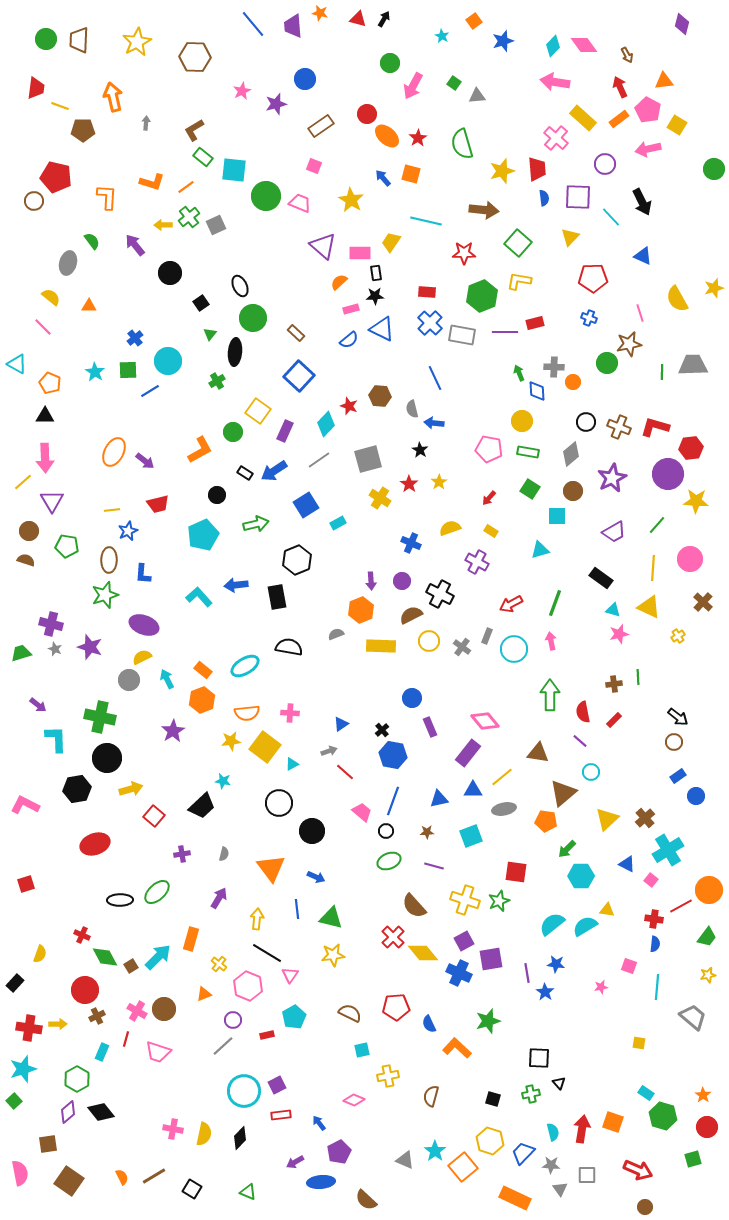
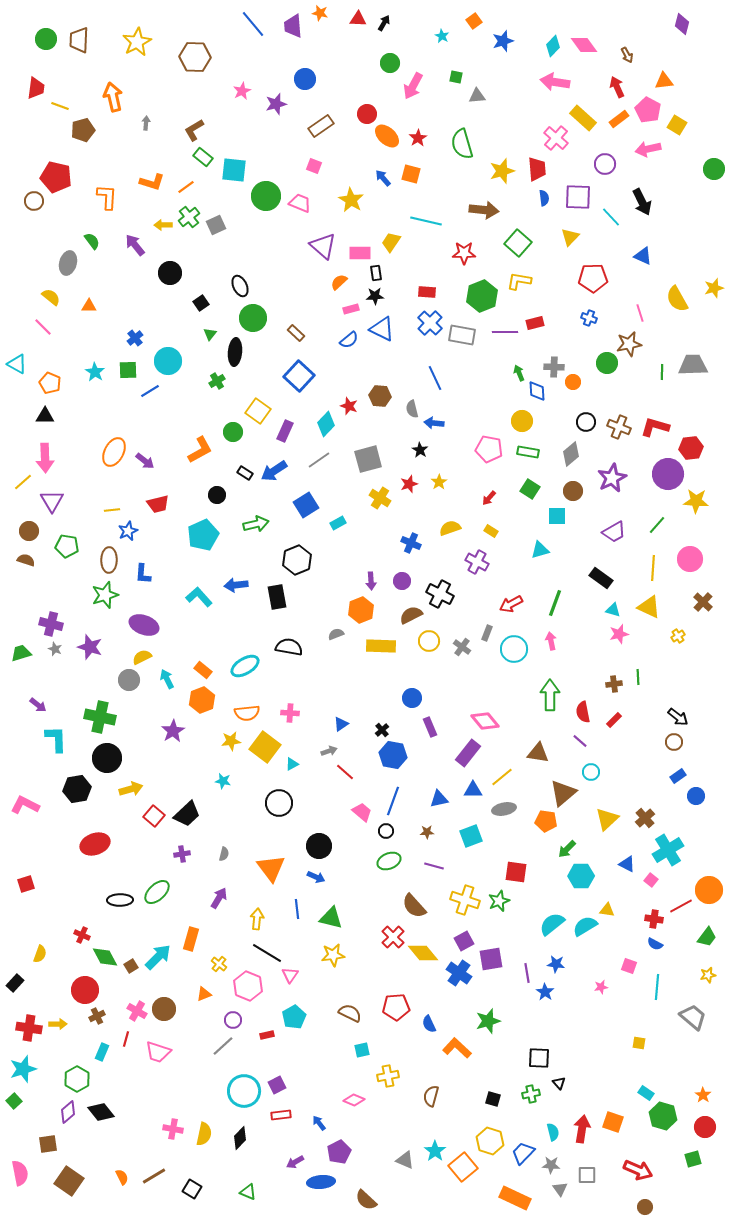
red triangle at (358, 19): rotated 12 degrees counterclockwise
black arrow at (384, 19): moved 4 px down
green square at (454, 83): moved 2 px right, 6 px up; rotated 24 degrees counterclockwise
red arrow at (620, 87): moved 3 px left
brown pentagon at (83, 130): rotated 15 degrees counterclockwise
red star at (409, 484): rotated 18 degrees clockwise
gray rectangle at (487, 636): moved 3 px up
black trapezoid at (202, 806): moved 15 px left, 8 px down
black circle at (312, 831): moved 7 px right, 15 px down
blue semicircle at (655, 944): rotated 112 degrees clockwise
blue cross at (459, 973): rotated 10 degrees clockwise
red circle at (707, 1127): moved 2 px left
